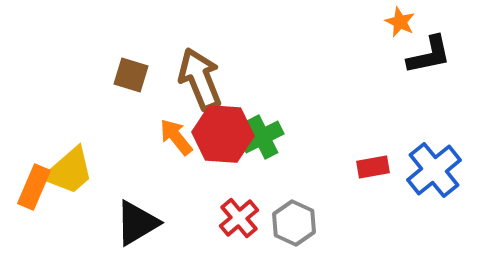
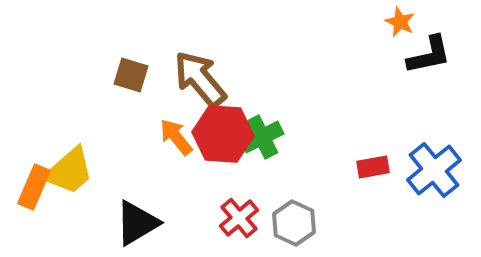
brown arrow: rotated 18 degrees counterclockwise
